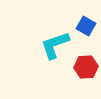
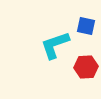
blue square: rotated 18 degrees counterclockwise
